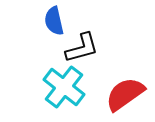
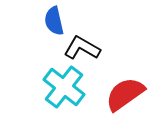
black L-shape: rotated 135 degrees counterclockwise
